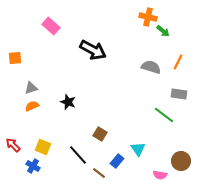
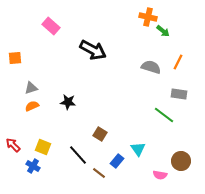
black star: rotated 14 degrees counterclockwise
